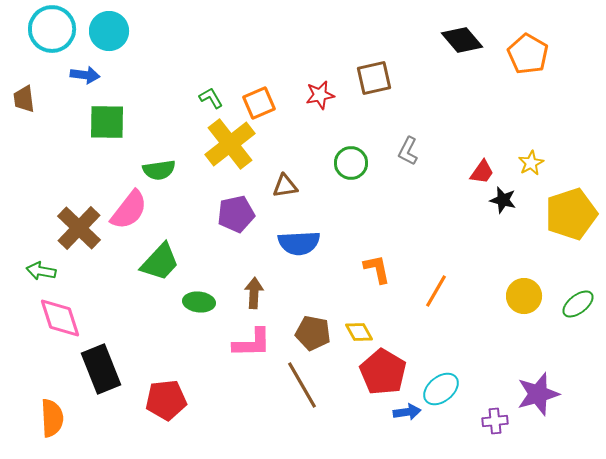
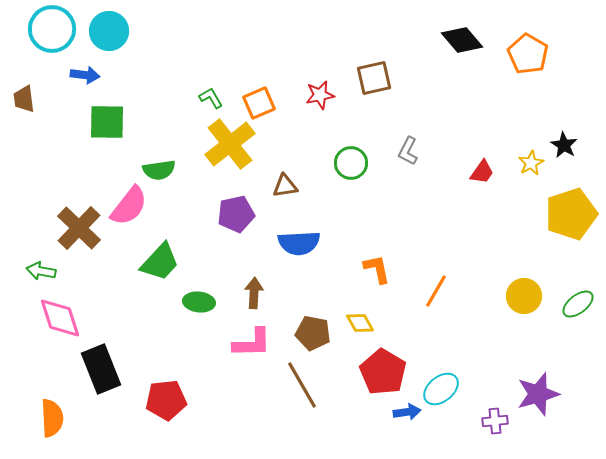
black star at (503, 200): moved 61 px right, 55 px up; rotated 16 degrees clockwise
pink semicircle at (129, 210): moved 4 px up
yellow diamond at (359, 332): moved 1 px right, 9 px up
